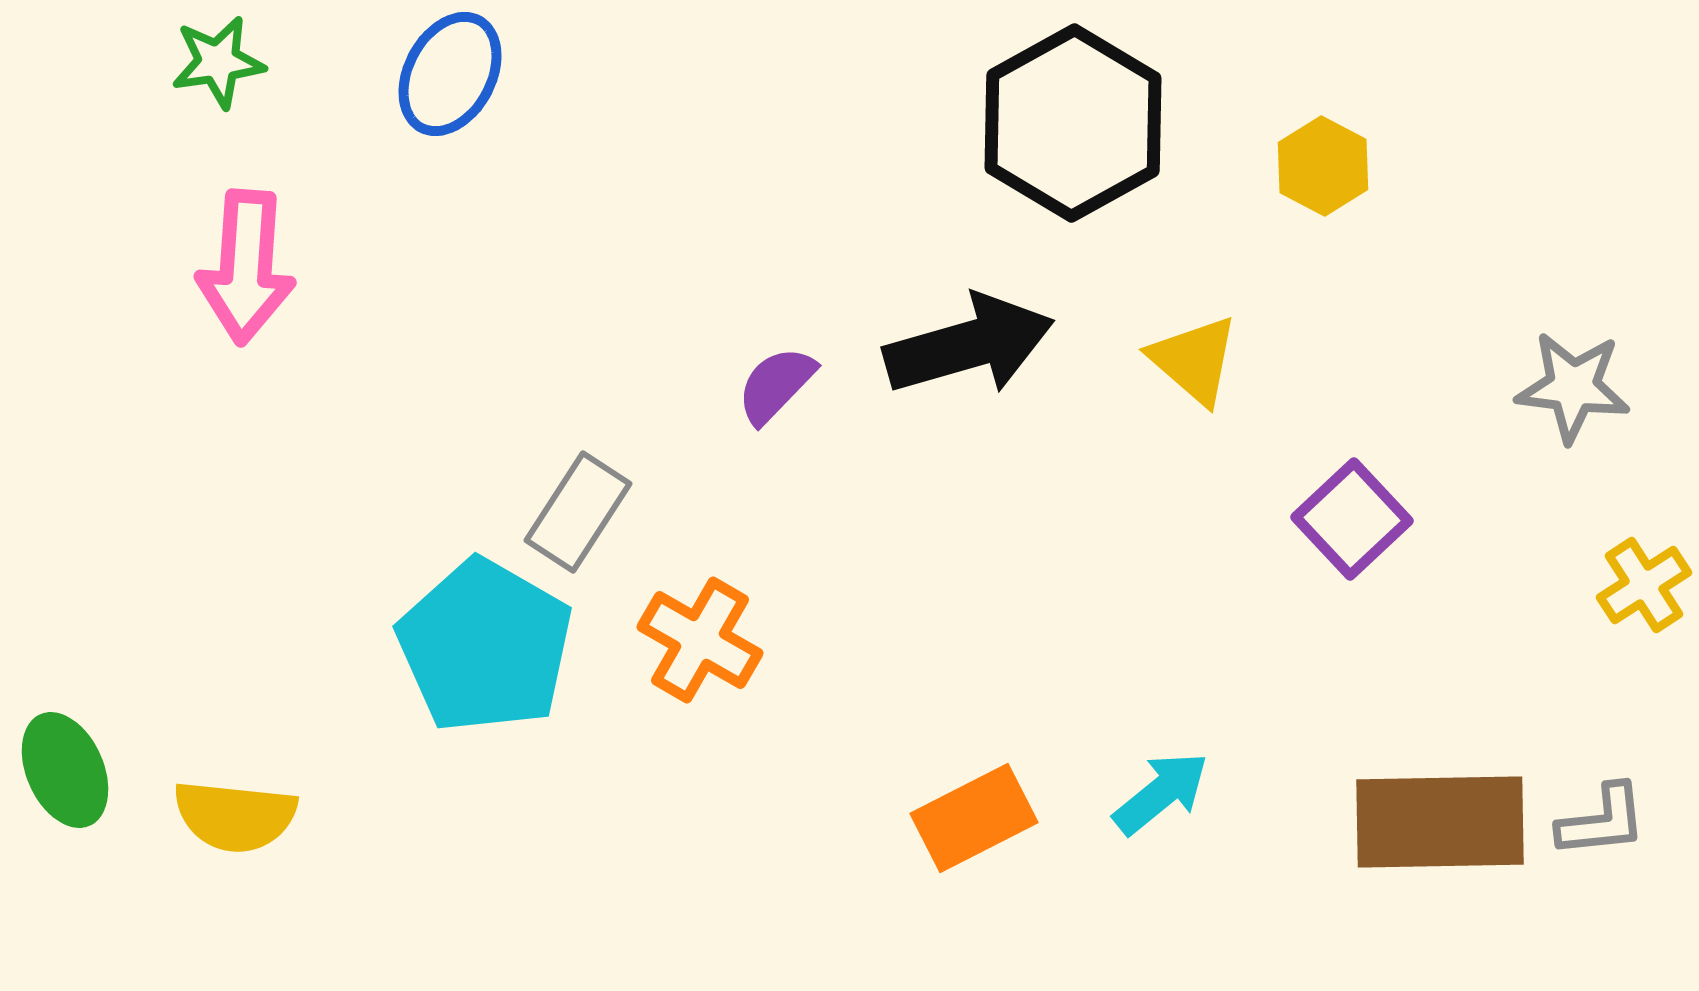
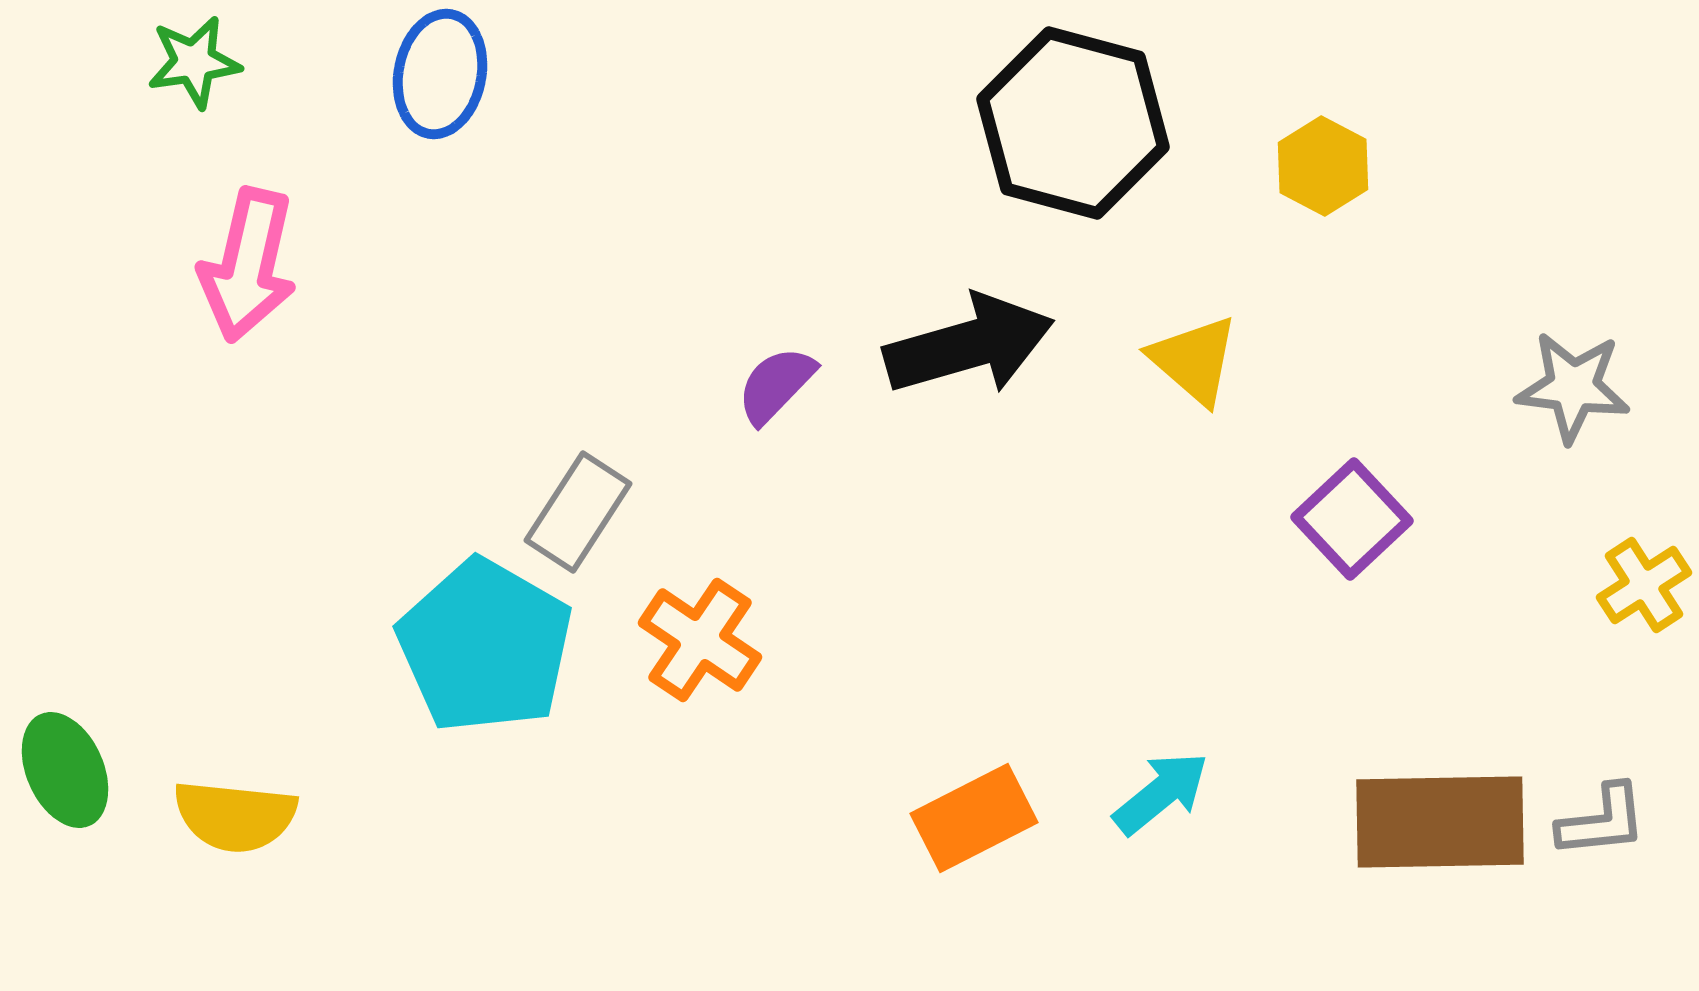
green star: moved 24 px left
blue ellipse: moved 10 px left; rotated 17 degrees counterclockwise
black hexagon: rotated 16 degrees counterclockwise
pink arrow: moved 2 px right, 2 px up; rotated 9 degrees clockwise
orange cross: rotated 4 degrees clockwise
